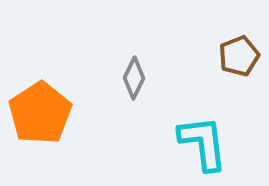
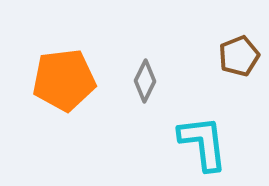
gray diamond: moved 11 px right, 3 px down
orange pentagon: moved 24 px right, 33 px up; rotated 26 degrees clockwise
